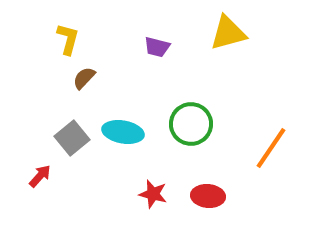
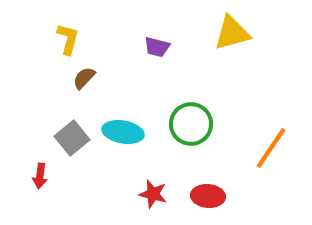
yellow triangle: moved 4 px right
red arrow: rotated 145 degrees clockwise
